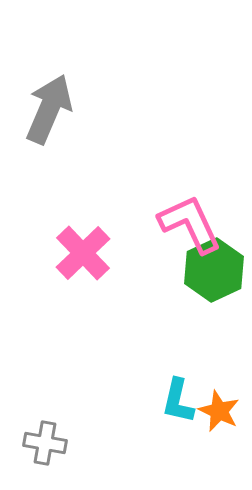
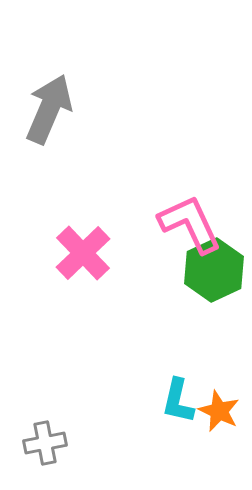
gray cross: rotated 21 degrees counterclockwise
